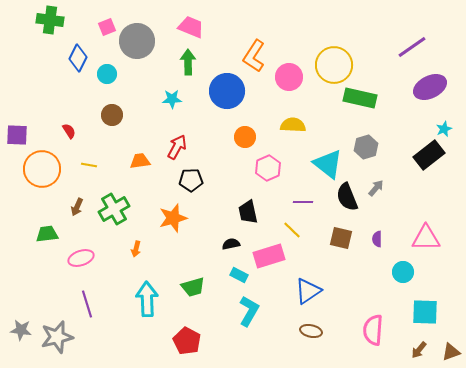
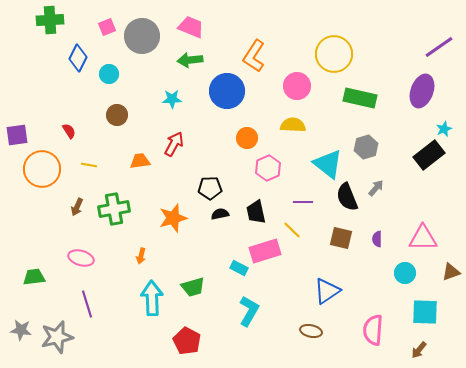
green cross at (50, 20): rotated 12 degrees counterclockwise
gray circle at (137, 41): moved 5 px right, 5 px up
purple line at (412, 47): moved 27 px right
green arrow at (188, 62): moved 2 px right, 2 px up; rotated 95 degrees counterclockwise
yellow circle at (334, 65): moved 11 px up
cyan circle at (107, 74): moved 2 px right
pink circle at (289, 77): moved 8 px right, 9 px down
purple ellipse at (430, 87): moved 8 px left, 4 px down; rotated 44 degrees counterclockwise
brown circle at (112, 115): moved 5 px right
purple square at (17, 135): rotated 10 degrees counterclockwise
orange circle at (245, 137): moved 2 px right, 1 px down
red arrow at (177, 147): moved 3 px left, 3 px up
black pentagon at (191, 180): moved 19 px right, 8 px down
green cross at (114, 209): rotated 20 degrees clockwise
black trapezoid at (248, 212): moved 8 px right
green trapezoid at (47, 234): moved 13 px left, 43 px down
pink triangle at (426, 238): moved 3 px left
black semicircle at (231, 244): moved 11 px left, 30 px up
orange arrow at (136, 249): moved 5 px right, 7 px down
pink rectangle at (269, 256): moved 4 px left, 5 px up
pink ellipse at (81, 258): rotated 35 degrees clockwise
cyan circle at (403, 272): moved 2 px right, 1 px down
cyan rectangle at (239, 275): moved 7 px up
blue triangle at (308, 291): moved 19 px right
cyan arrow at (147, 299): moved 5 px right, 1 px up
brown triangle at (451, 352): moved 80 px up
